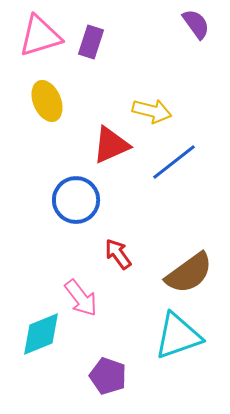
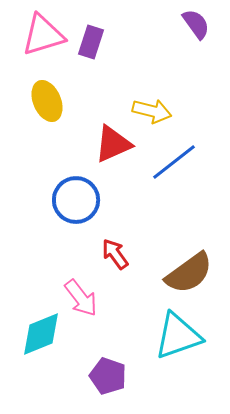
pink triangle: moved 3 px right, 1 px up
red triangle: moved 2 px right, 1 px up
red arrow: moved 3 px left
